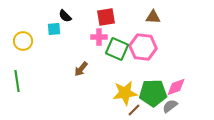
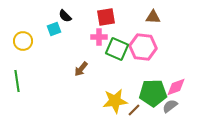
cyan square: rotated 16 degrees counterclockwise
yellow star: moved 10 px left, 8 px down
